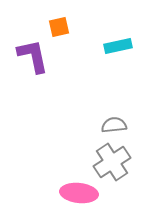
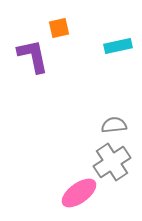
orange square: moved 1 px down
pink ellipse: rotated 42 degrees counterclockwise
